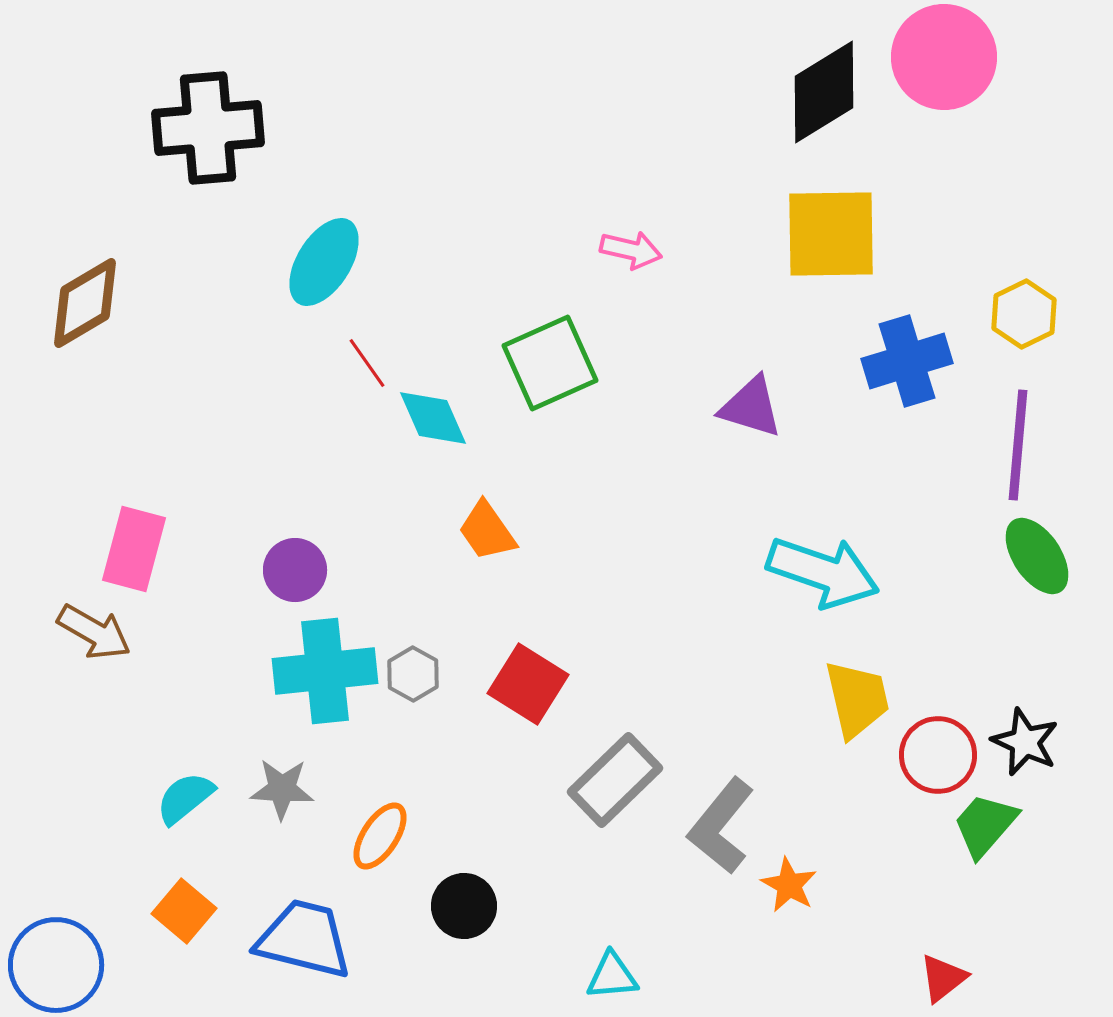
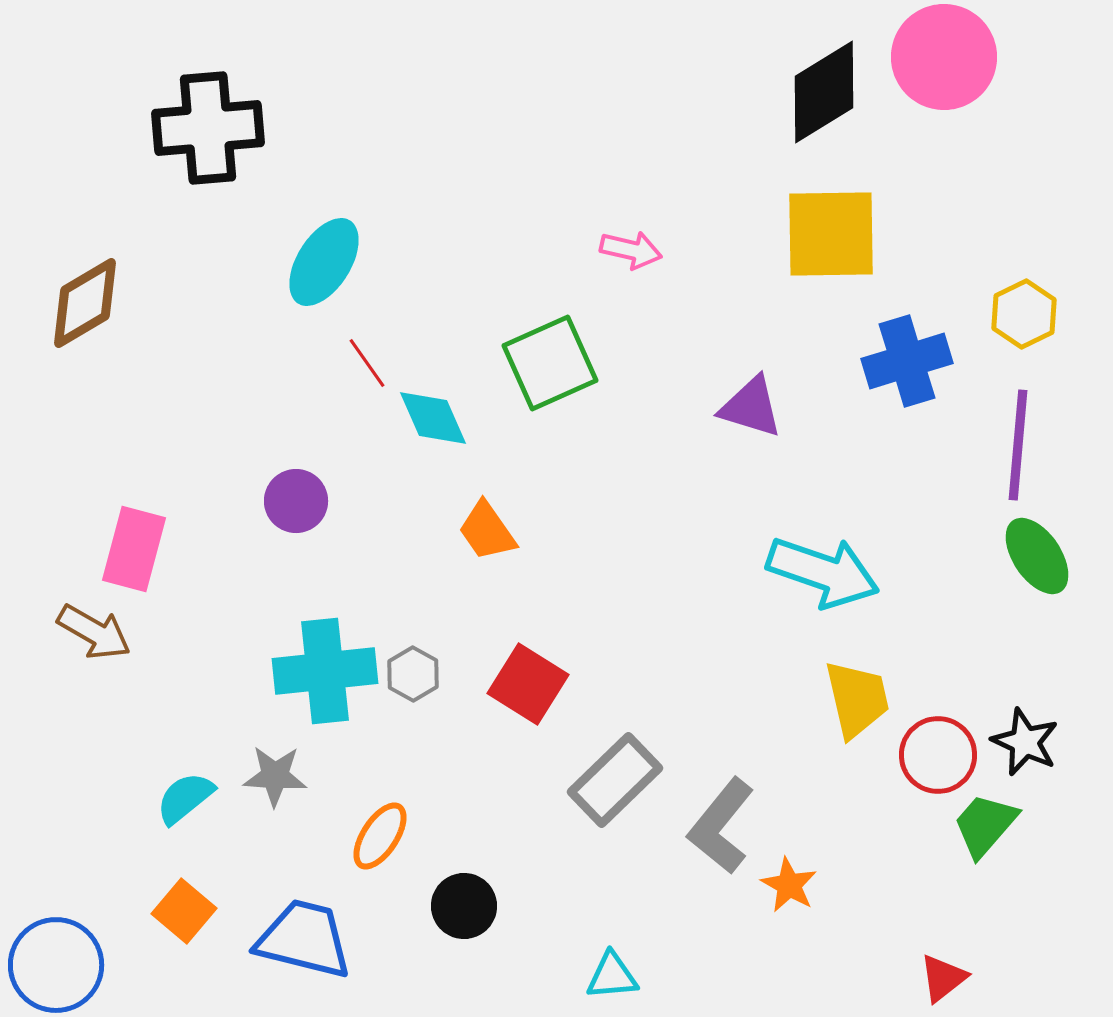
purple circle: moved 1 px right, 69 px up
gray star: moved 7 px left, 13 px up
